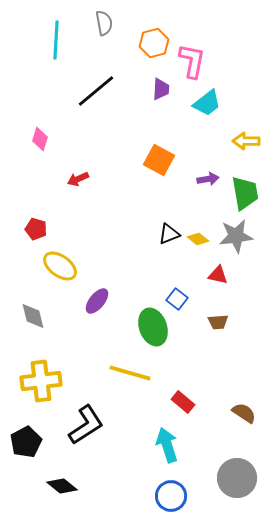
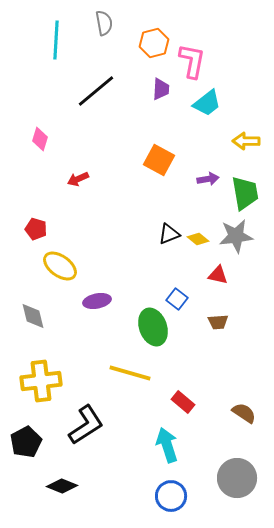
purple ellipse: rotated 40 degrees clockwise
black diamond: rotated 16 degrees counterclockwise
